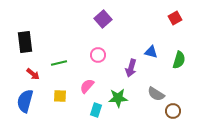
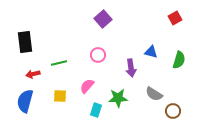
purple arrow: rotated 24 degrees counterclockwise
red arrow: rotated 128 degrees clockwise
gray semicircle: moved 2 px left
